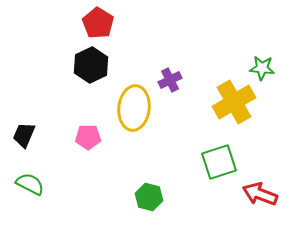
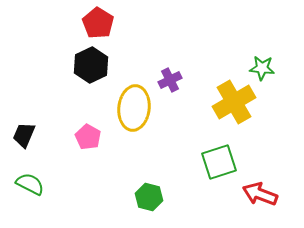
pink pentagon: rotated 30 degrees clockwise
